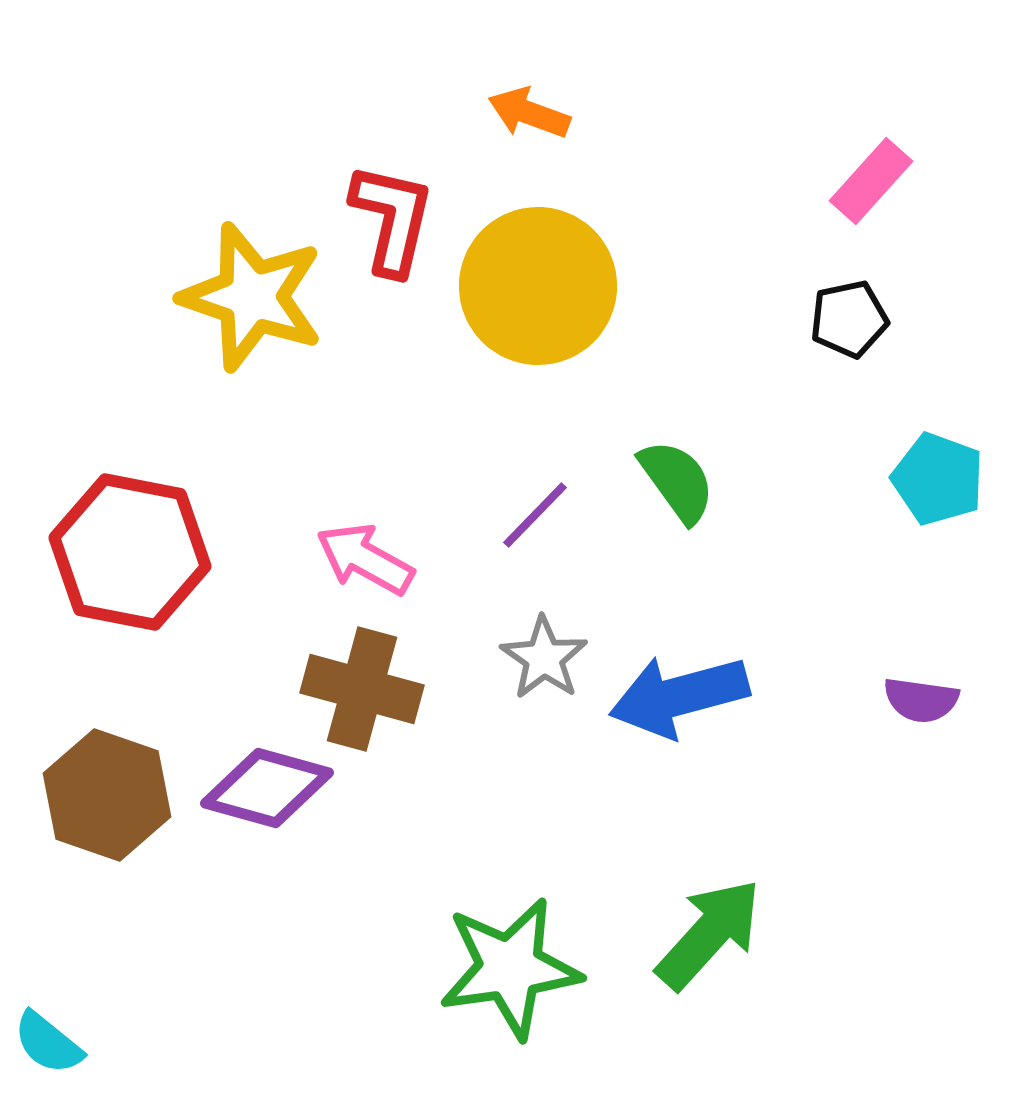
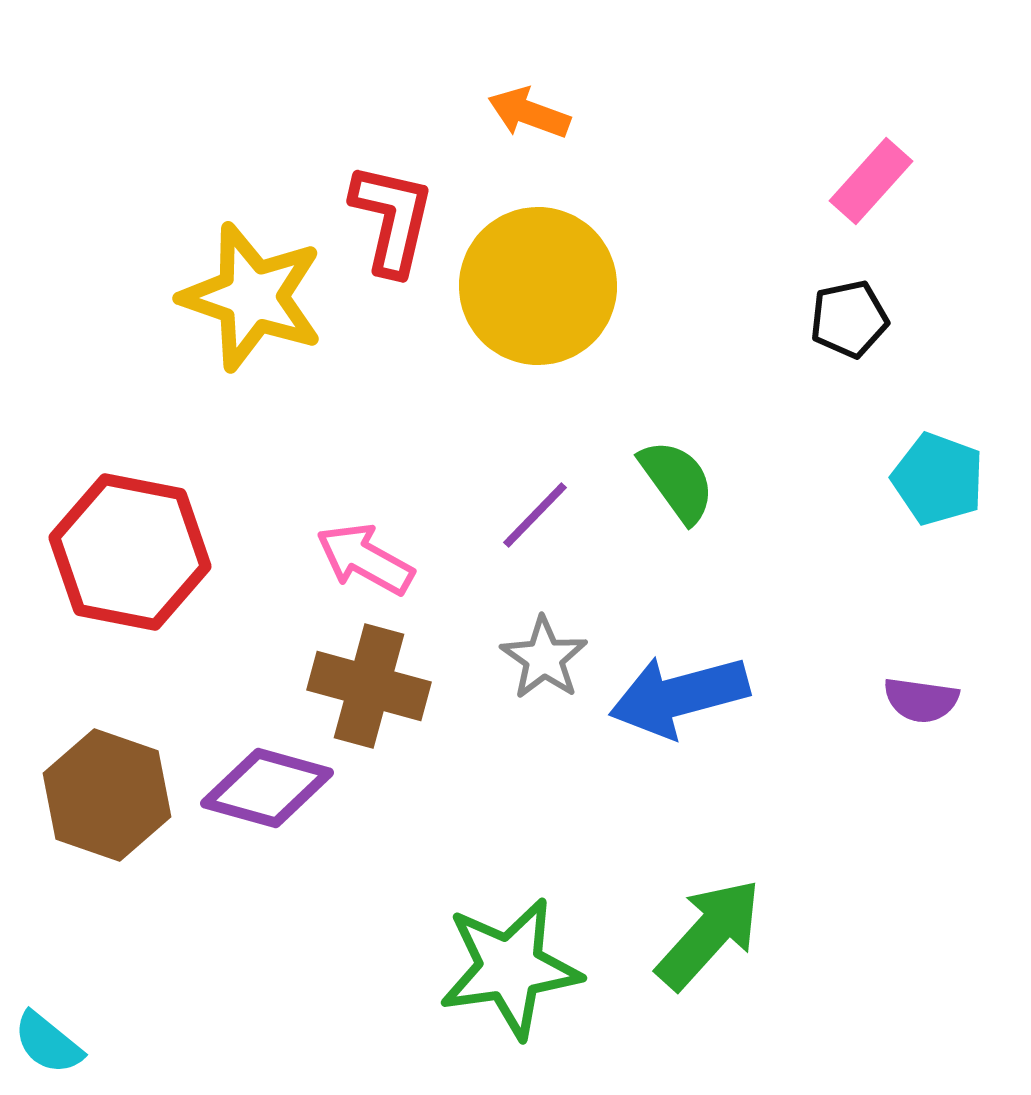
brown cross: moved 7 px right, 3 px up
